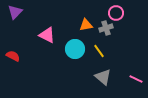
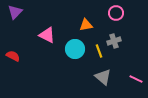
gray cross: moved 8 px right, 13 px down
yellow line: rotated 16 degrees clockwise
